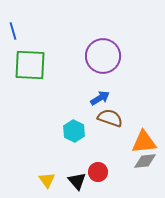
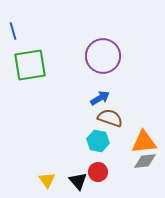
green square: rotated 12 degrees counterclockwise
cyan hexagon: moved 24 px right, 10 px down; rotated 15 degrees counterclockwise
black triangle: moved 1 px right
